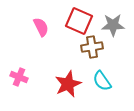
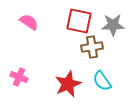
red square: rotated 12 degrees counterclockwise
pink semicircle: moved 12 px left, 5 px up; rotated 30 degrees counterclockwise
